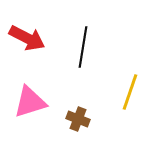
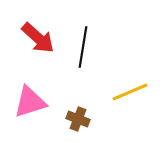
red arrow: moved 11 px right; rotated 15 degrees clockwise
yellow line: rotated 48 degrees clockwise
